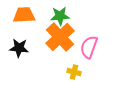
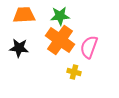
orange cross: moved 3 px down; rotated 12 degrees counterclockwise
